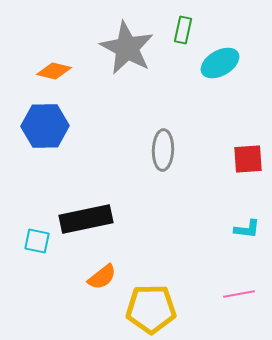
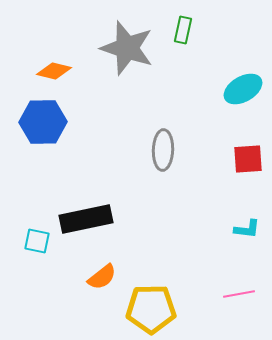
gray star: rotated 10 degrees counterclockwise
cyan ellipse: moved 23 px right, 26 px down
blue hexagon: moved 2 px left, 4 px up
